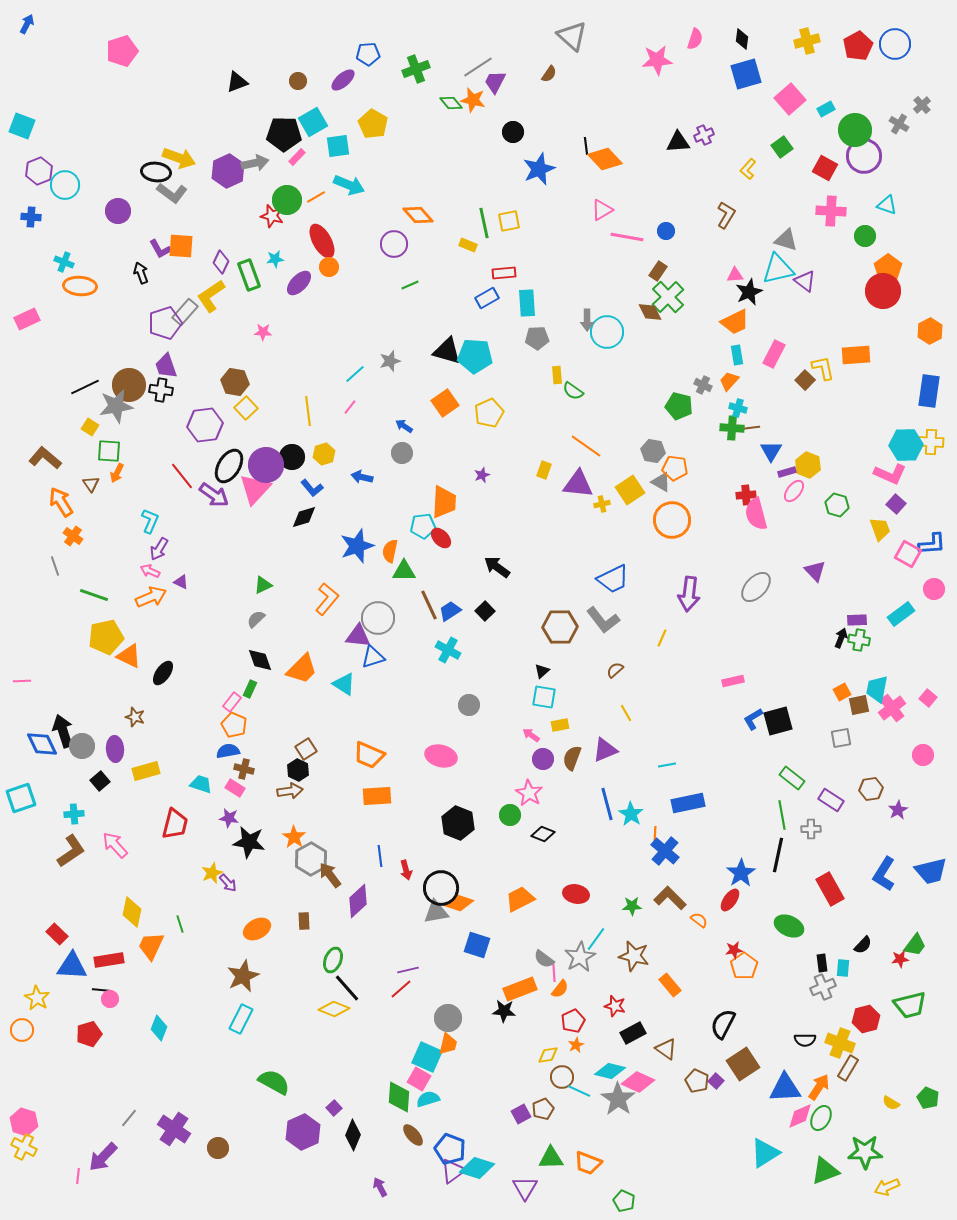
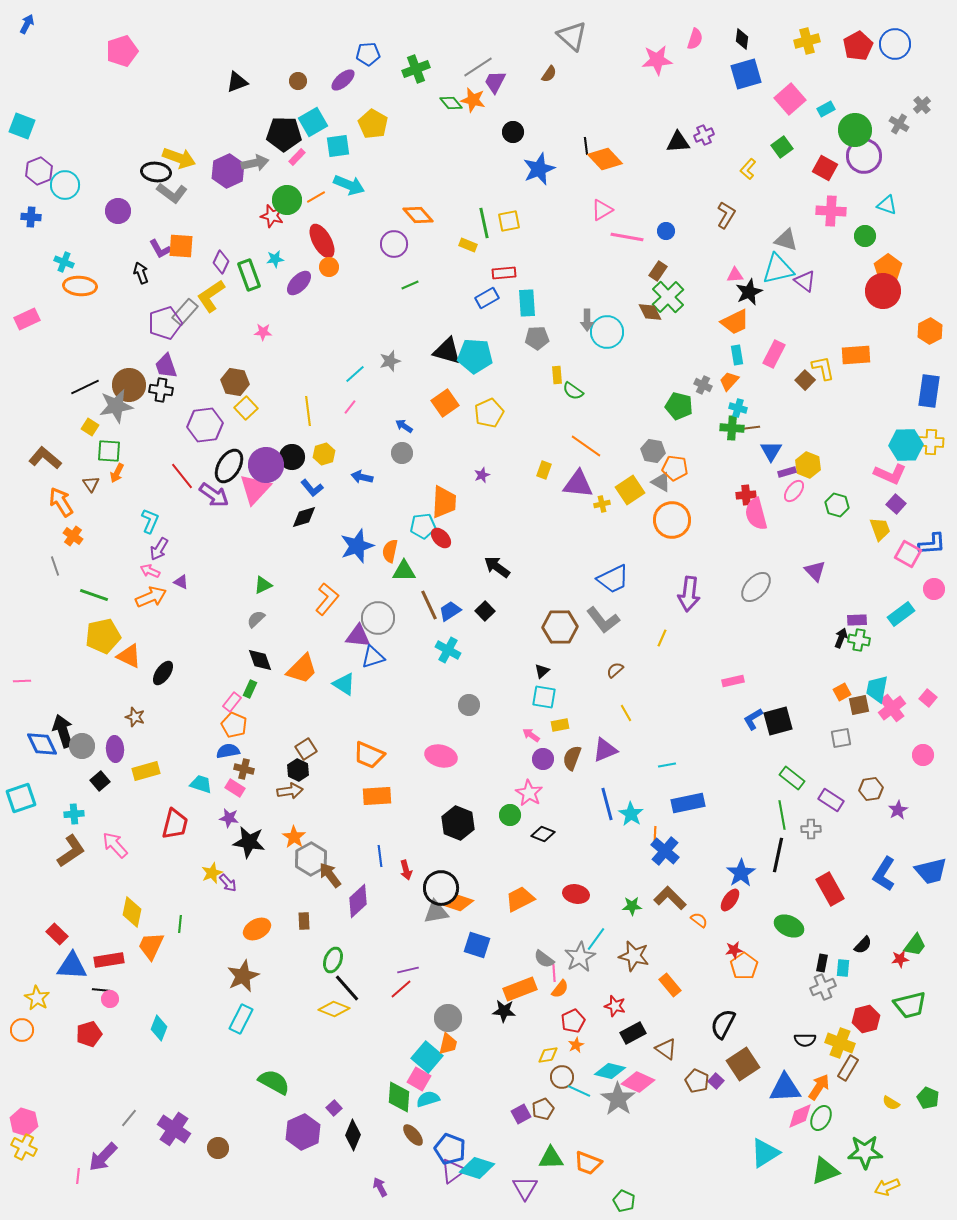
yellow pentagon at (106, 637): moved 3 px left, 1 px up
green line at (180, 924): rotated 24 degrees clockwise
black rectangle at (822, 963): rotated 18 degrees clockwise
cyan square at (427, 1057): rotated 16 degrees clockwise
